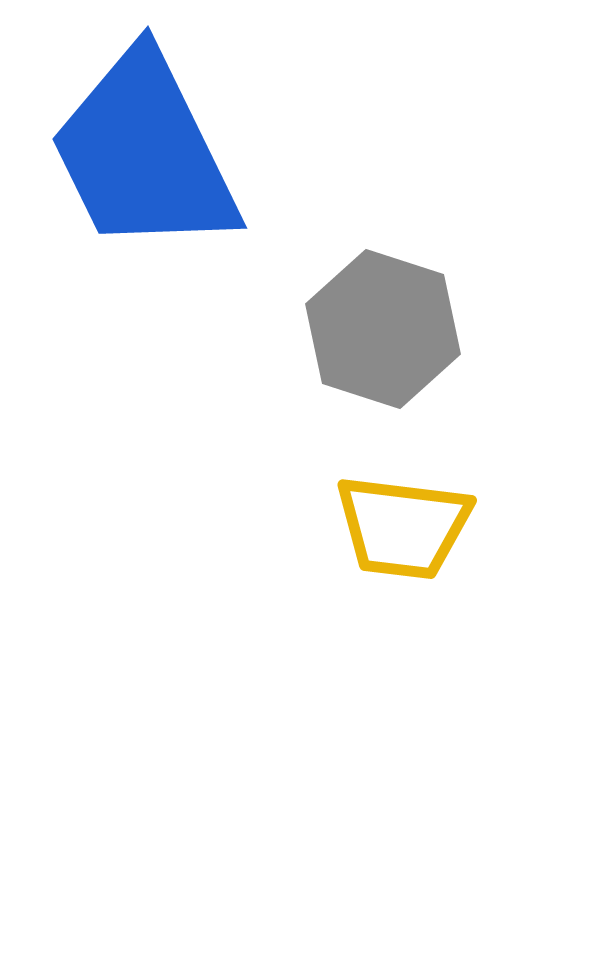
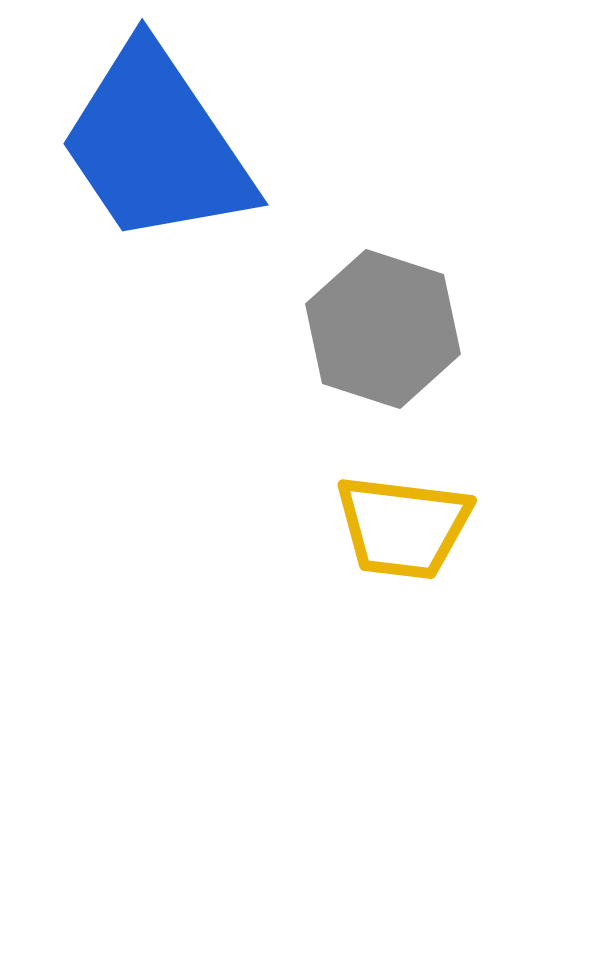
blue trapezoid: moved 12 px right, 8 px up; rotated 8 degrees counterclockwise
